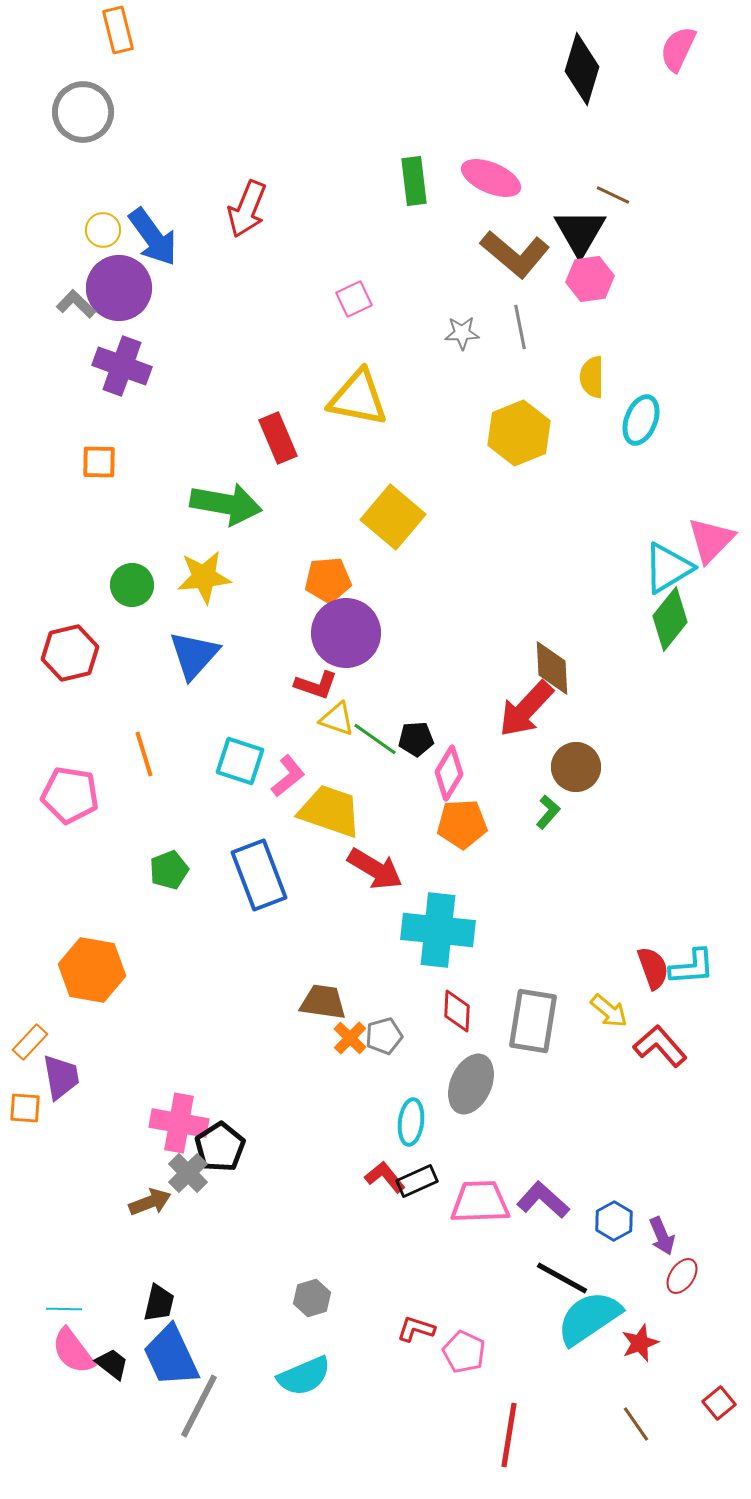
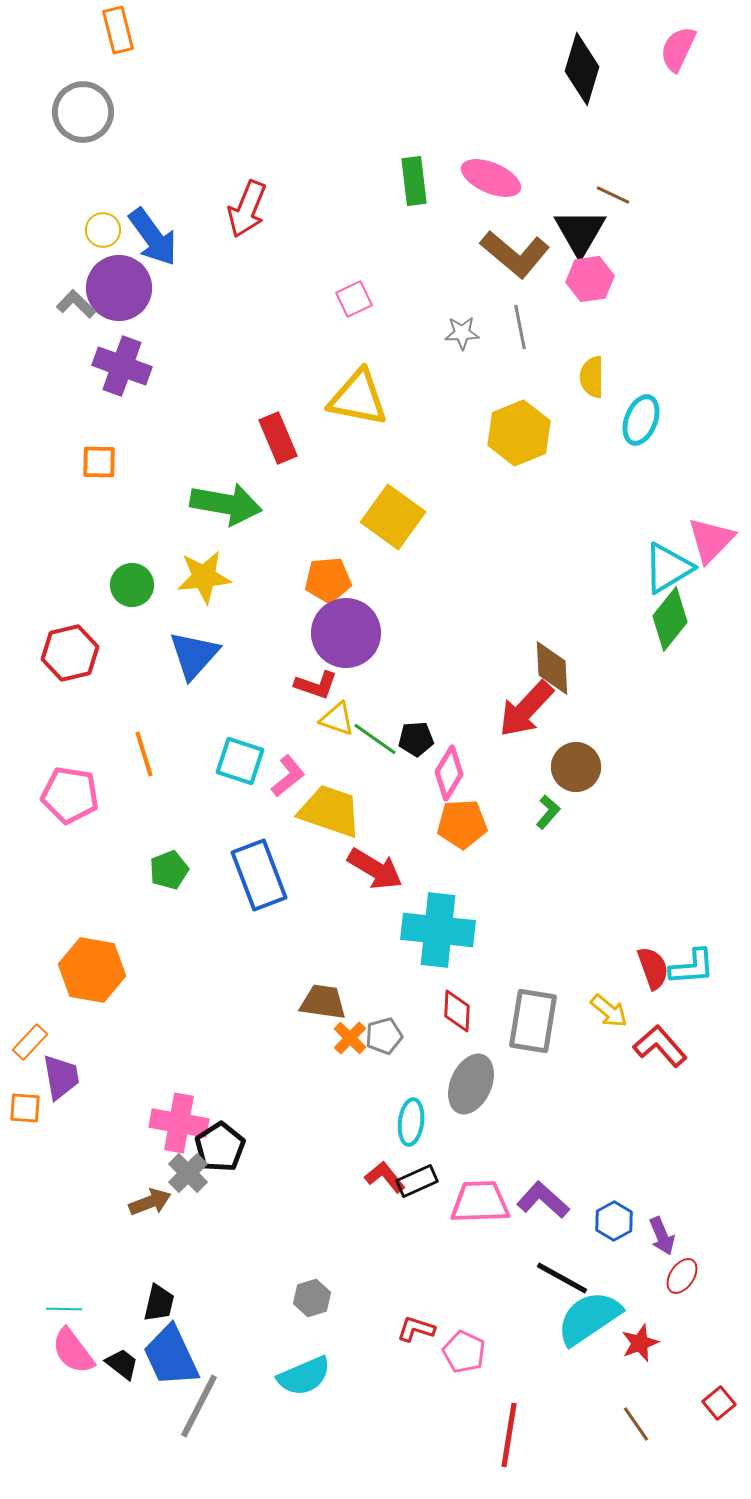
yellow square at (393, 517): rotated 4 degrees counterclockwise
black trapezoid at (112, 1364): moved 10 px right
